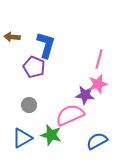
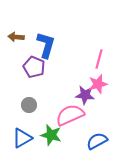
brown arrow: moved 4 px right
